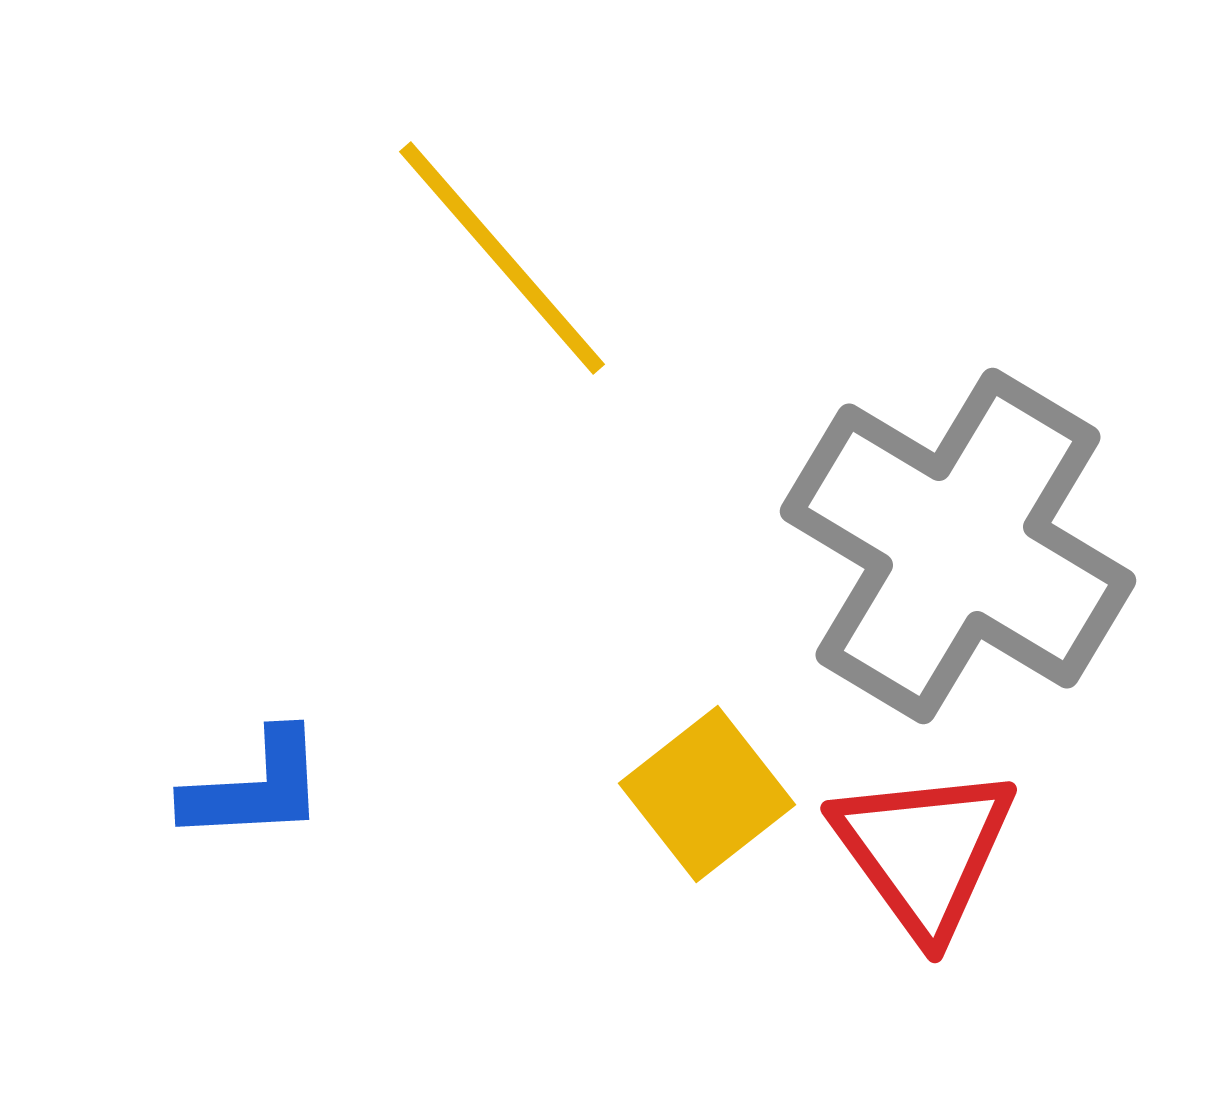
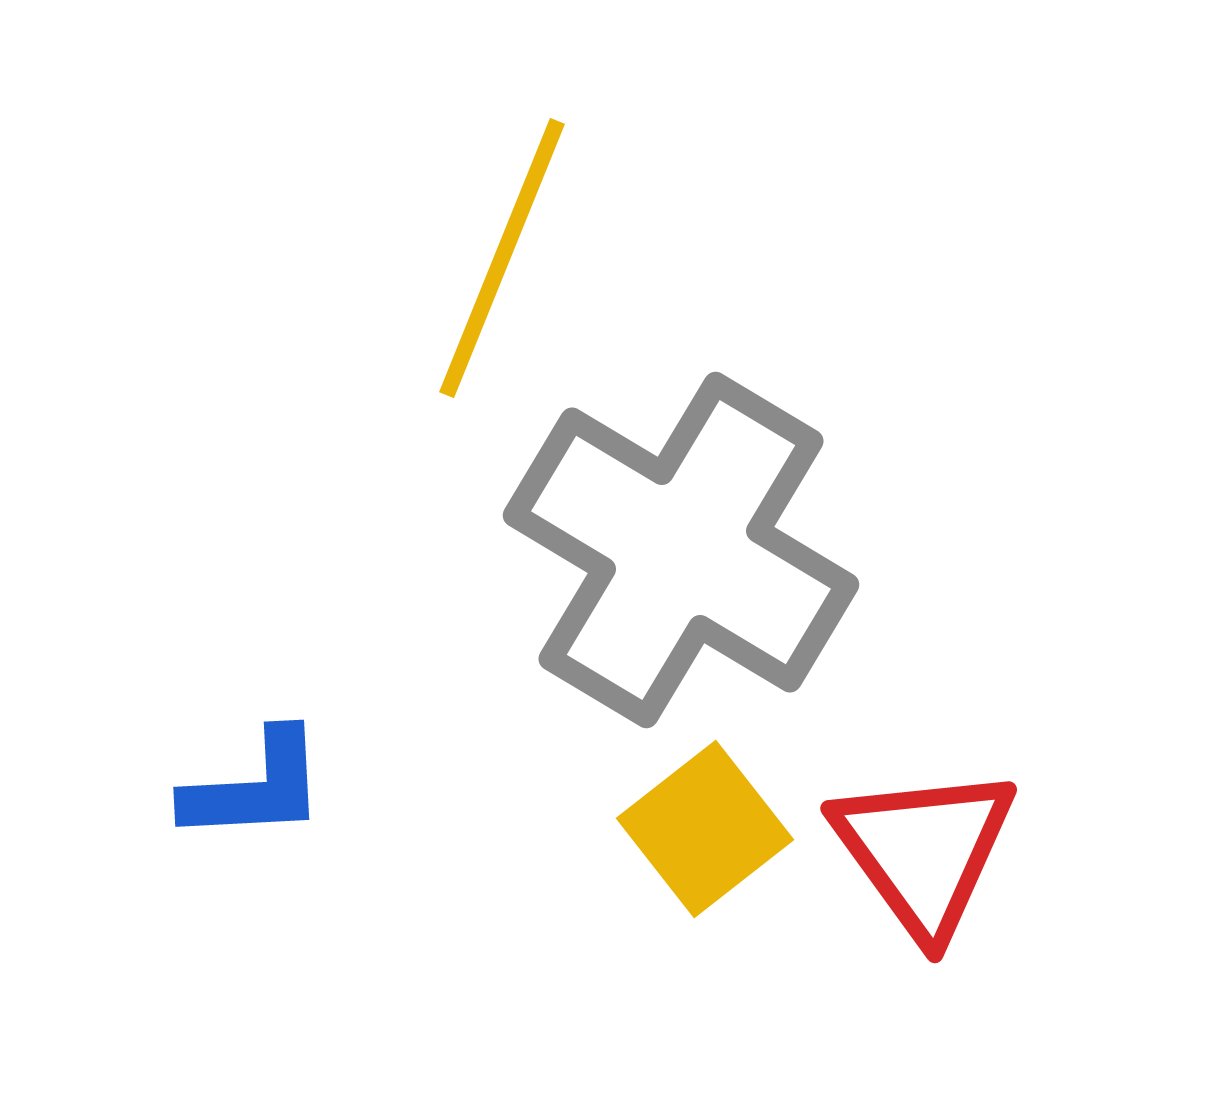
yellow line: rotated 63 degrees clockwise
gray cross: moved 277 px left, 4 px down
yellow square: moved 2 px left, 35 px down
